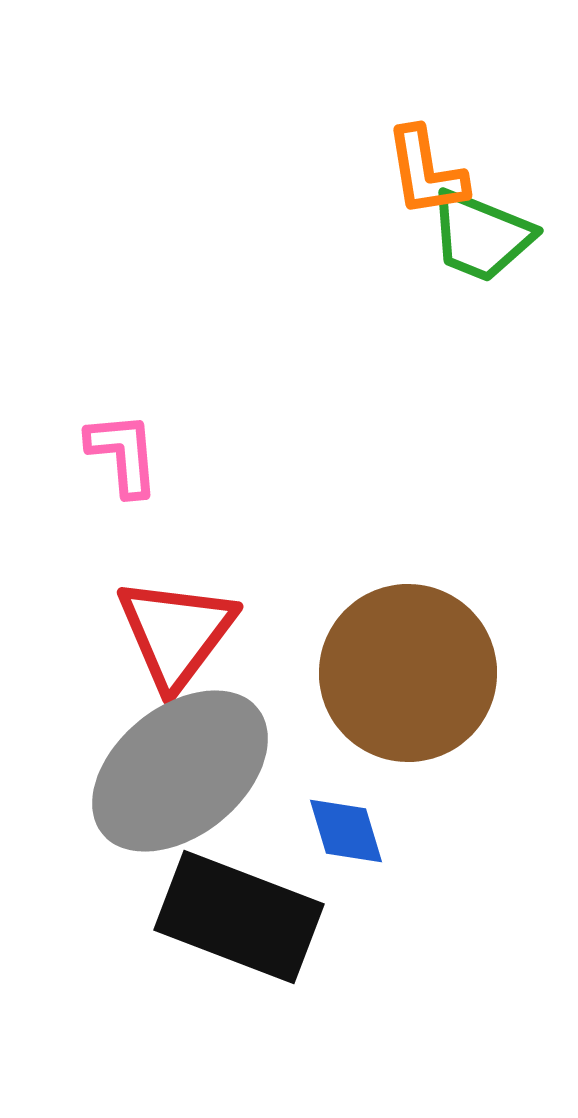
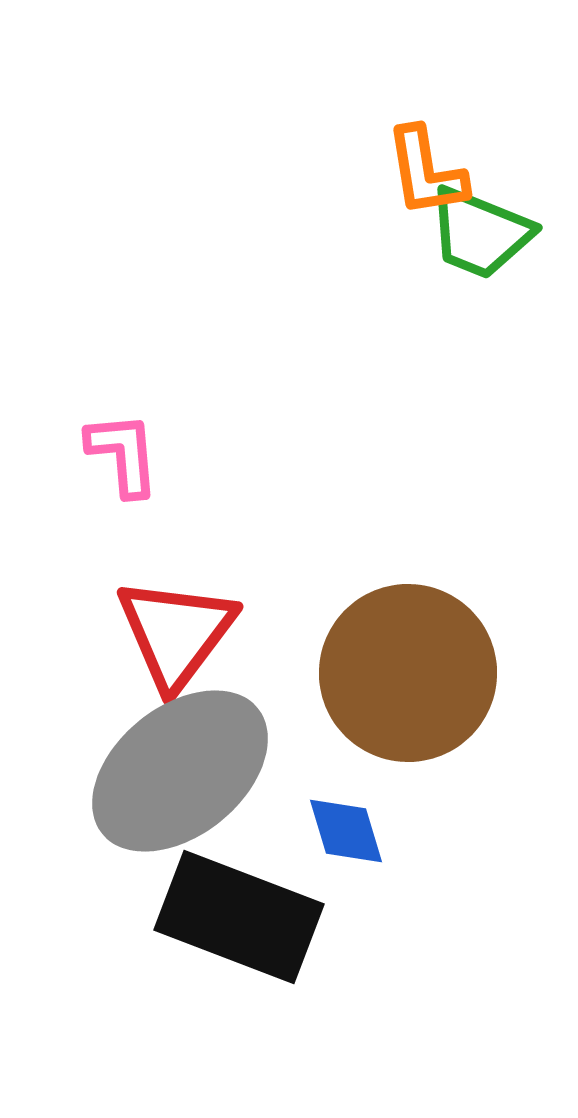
green trapezoid: moved 1 px left, 3 px up
